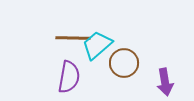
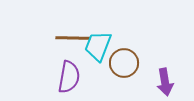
cyan trapezoid: moved 1 px right, 1 px down; rotated 28 degrees counterclockwise
